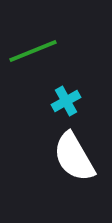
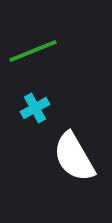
cyan cross: moved 31 px left, 7 px down
